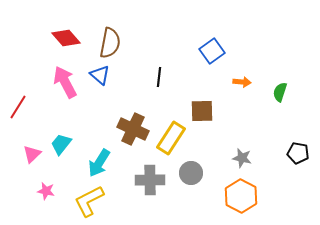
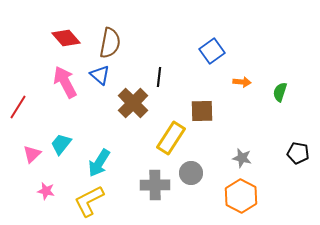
brown cross: moved 26 px up; rotated 20 degrees clockwise
gray cross: moved 5 px right, 5 px down
